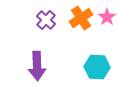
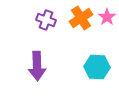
purple cross: rotated 24 degrees counterclockwise
